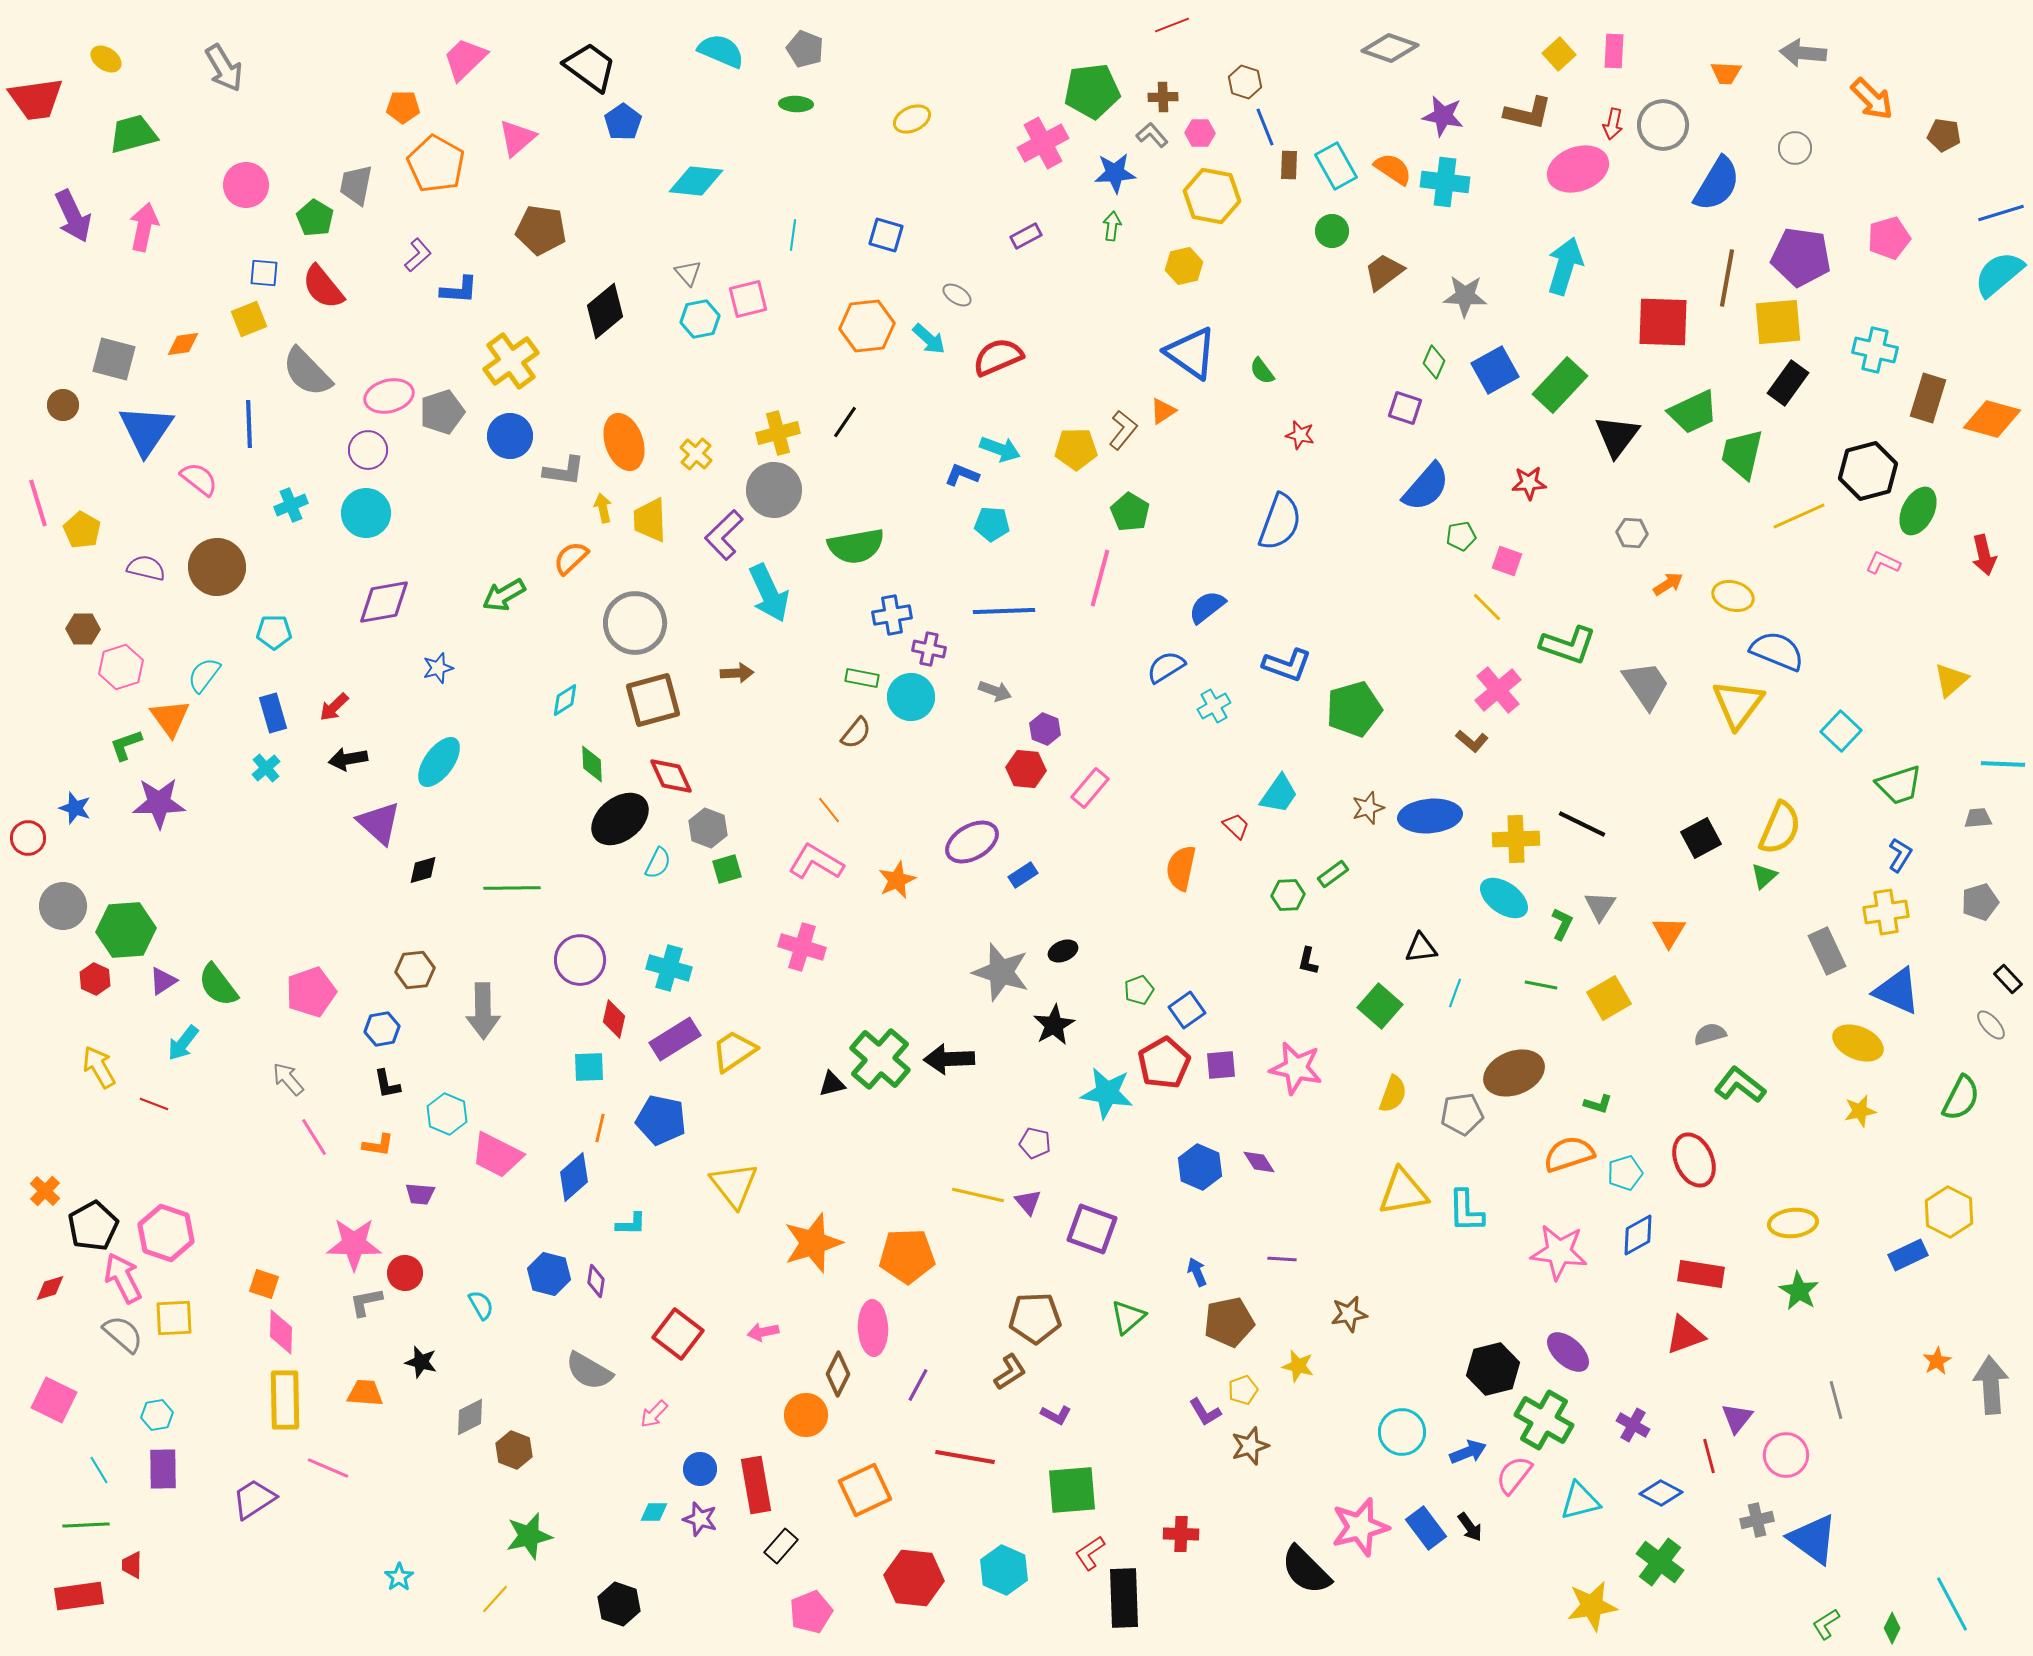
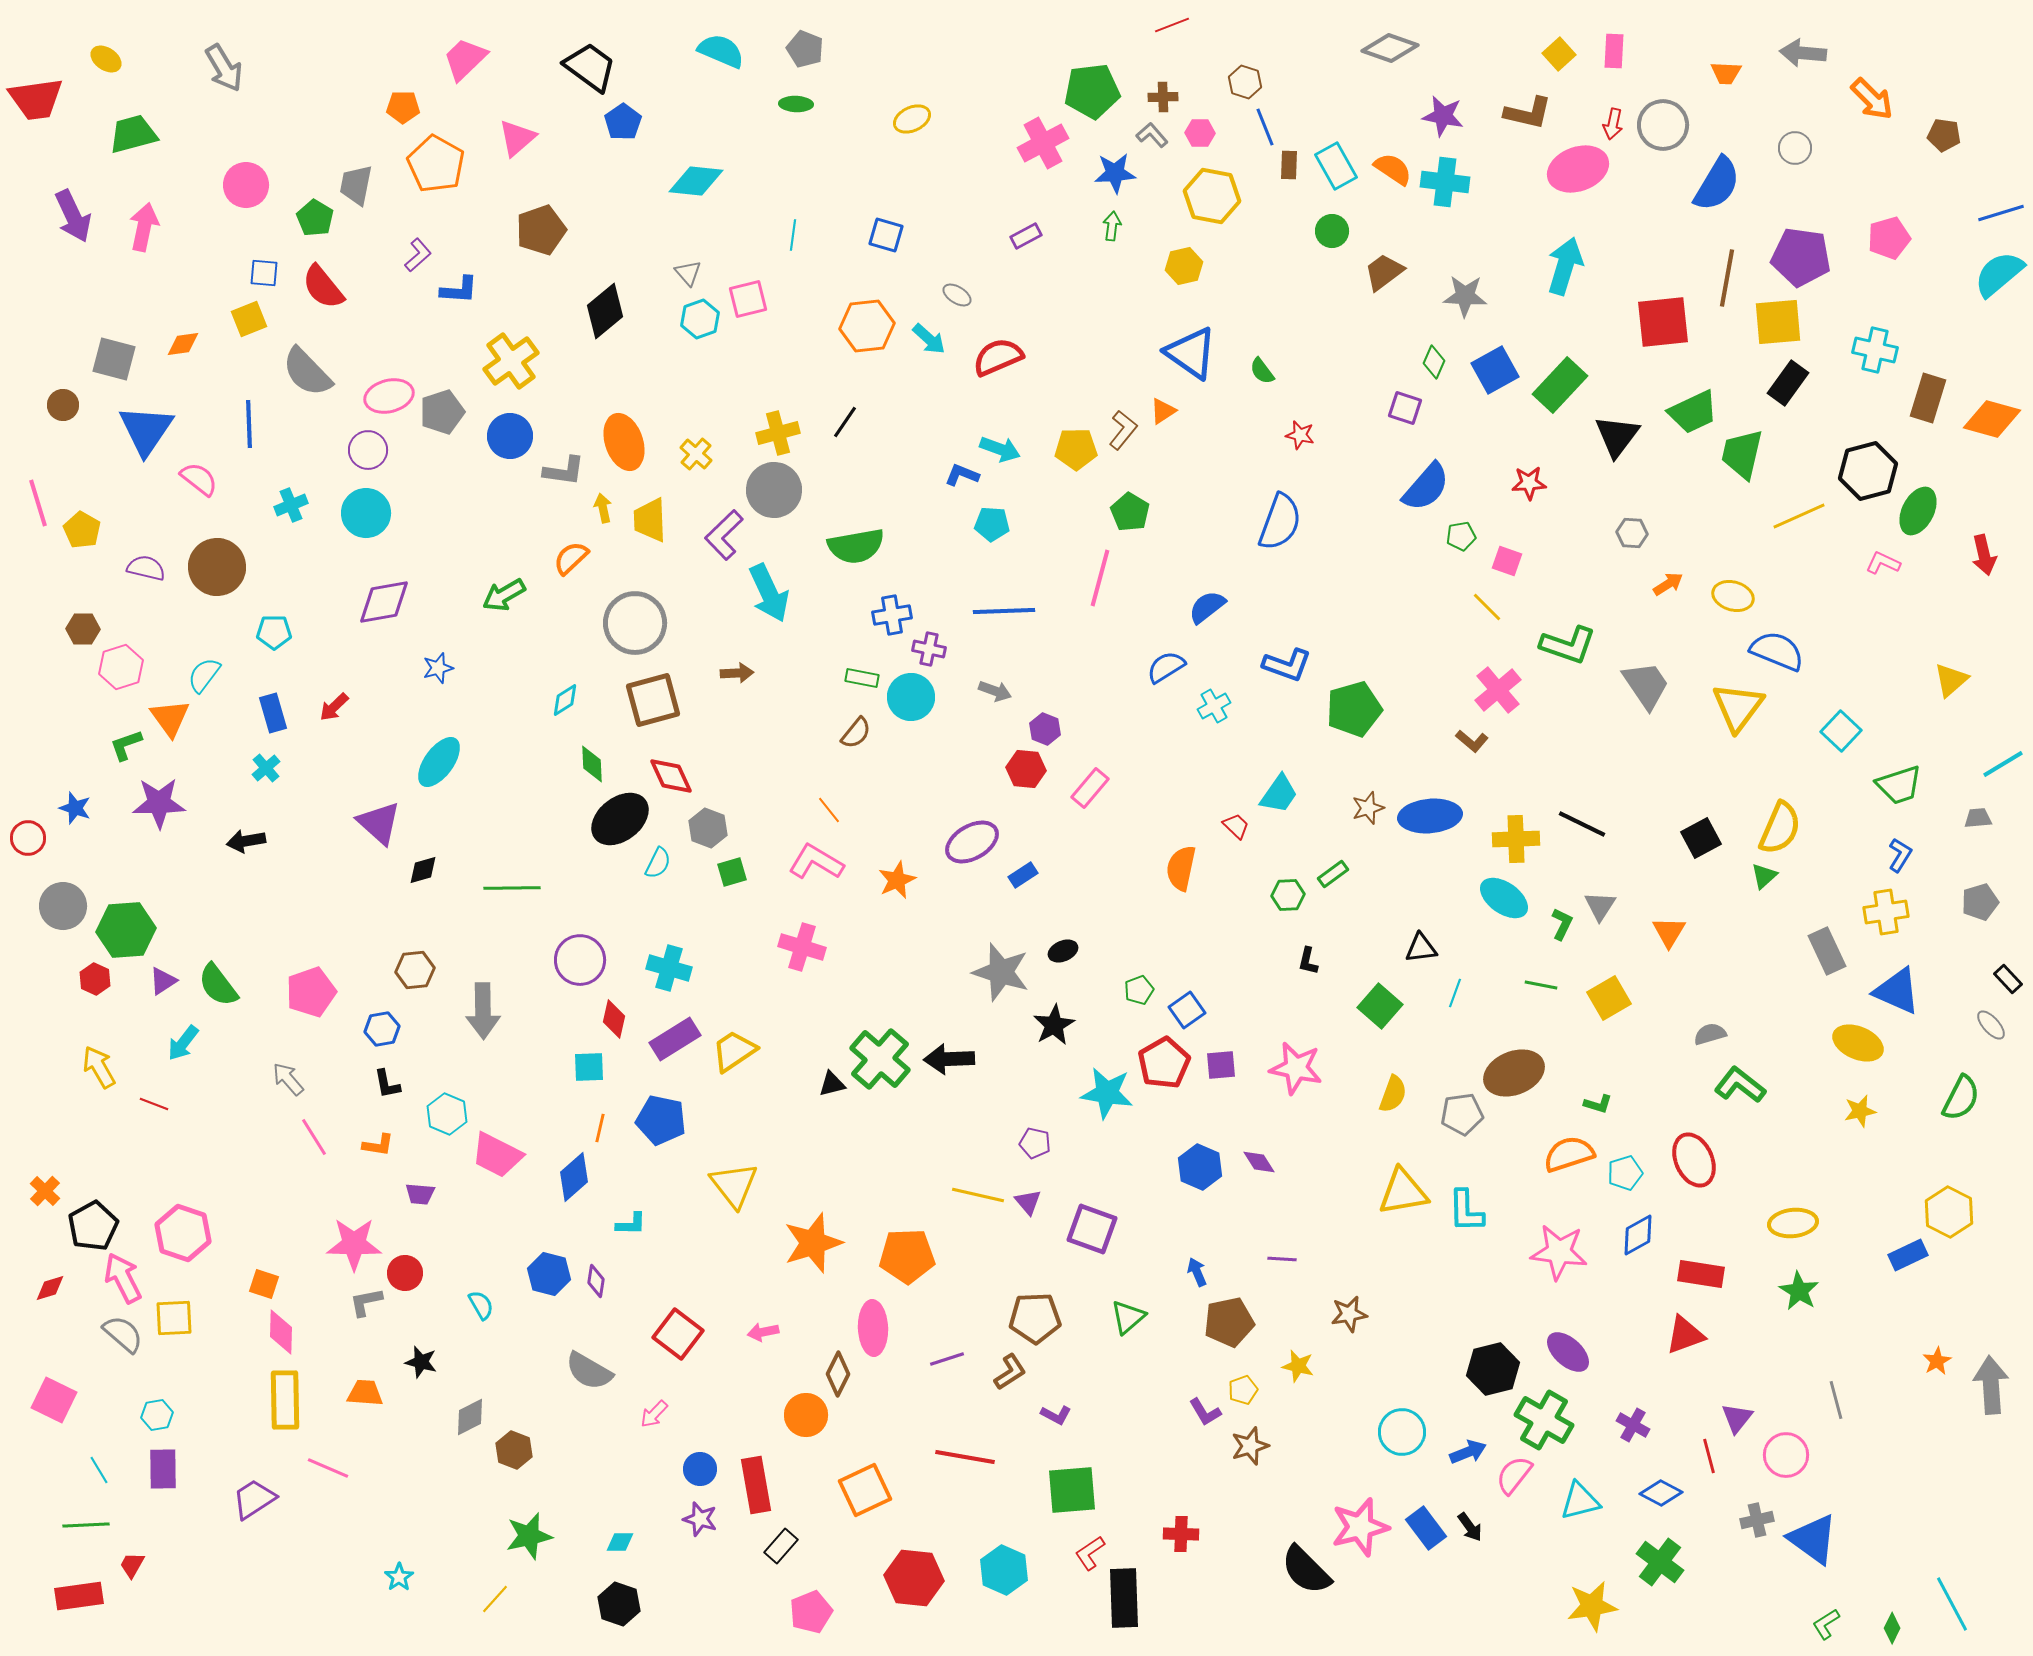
brown pentagon at (541, 230): rotated 27 degrees counterclockwise
cyan hexagon at (700, 319): rotated 9 degrees counterclockwise
red square at (1663, 322): rotated 8 degrees counterclockwise
yellow triangle at (1738, 704): moved 3 px down
black arrow at (348, 759): moved 102 px left, 82 px down
cyan line at (2003, 764): rotated 33 degrees counterclockwise
green square at (727, 869): moved 5 px right, 3 px down
pink hexagon at (166, 1233): moved 17 px right
purple line at (918, 1385): moved 29 px right, 26 px up; rotated 44 degrees clockwise
cyan diamond at (654, 1512): moved 34 px left, 30 px down
red trapezoid at (132, 1565): rotated 28 degrees clockwise
